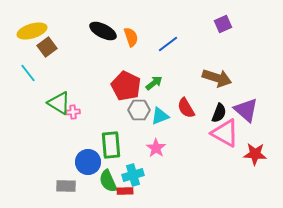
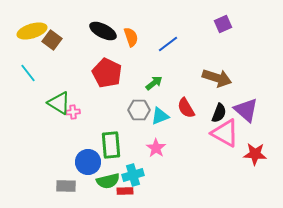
brown square: moved 5 px right, 7 px up; rotated 18 degrees counterclockwise
red pentagon: moved 19 px left, 13 px up
green semicircle: rotated 80 degrees counterclockwise
